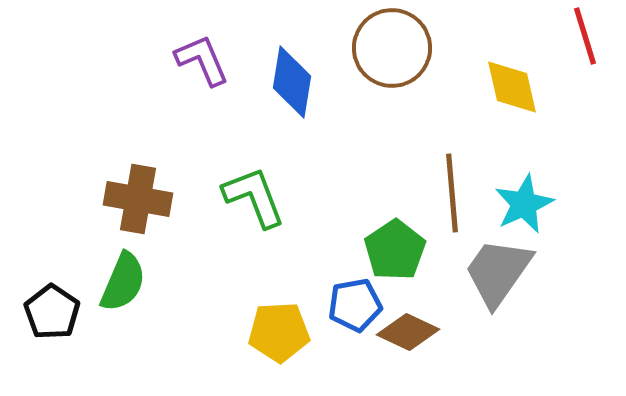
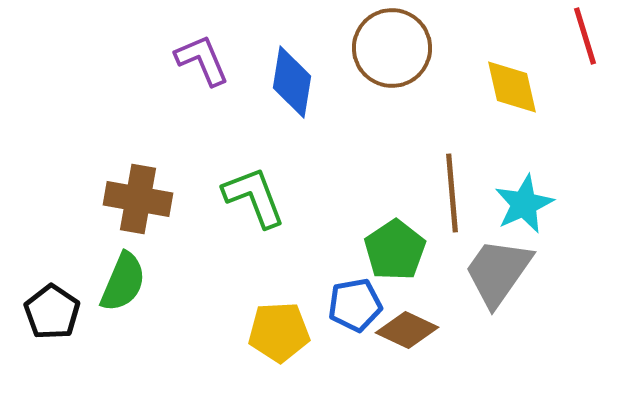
brown diamond: moved 1 px left, 2 px up
